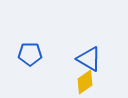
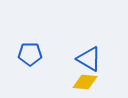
yellow diamond: rotated 40 degrees clockwise
